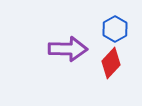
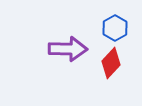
blue hexagon: moved 1 px up
